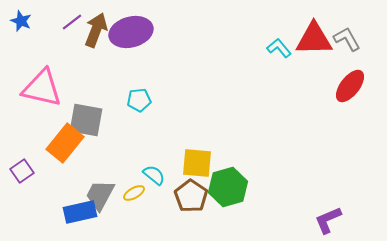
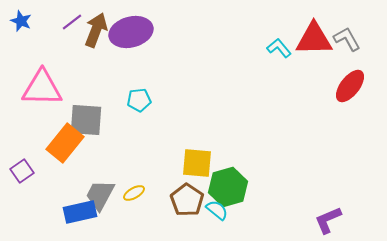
pink triangle: rotated 12 degrees counterclockwise
gray square: rotated 6 degrees counterclockwise
cyan semicircle: moved 63 px right, 35 px down
brown pentagon: moved 4 px left, 4 px down
